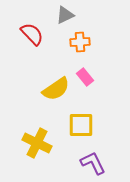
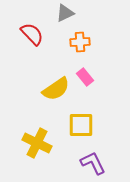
gray triangle: moved 2 px up
